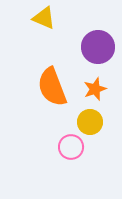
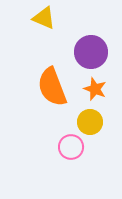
purple circle: moved 7 px left, 5 px down
orange star: rotated 30 degrees counterclockwise
